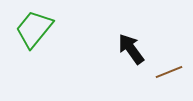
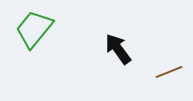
black arrow: moved 13 px left
